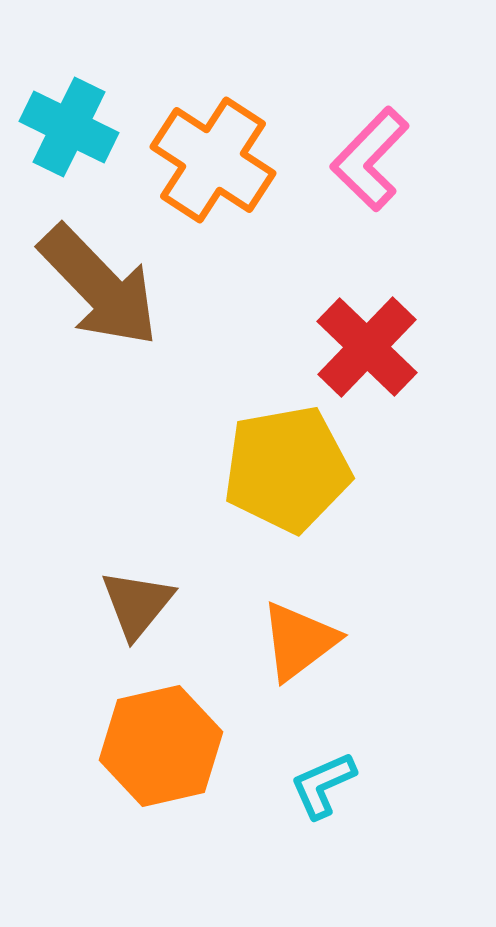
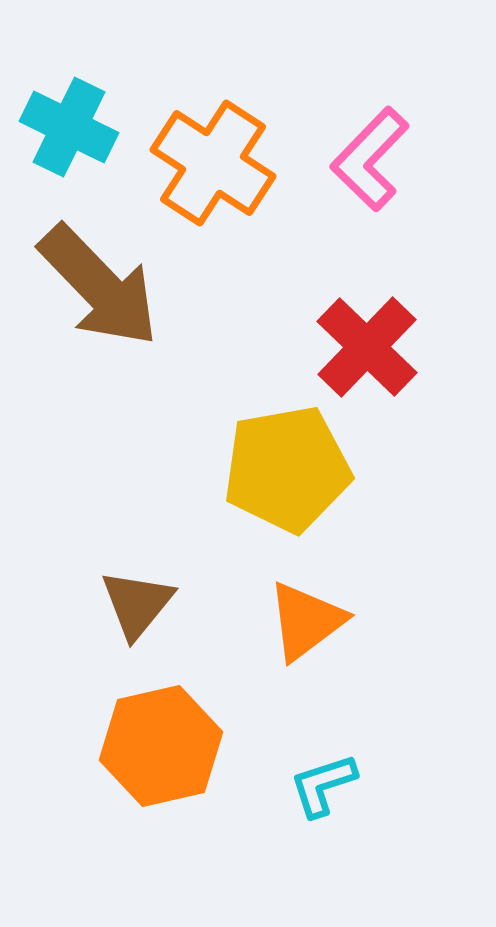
orange cross: moved 3 px down
orange triangle: moved 7 px right, 20 px up
cyan L-shape: rotated 6 degrees clockwise
